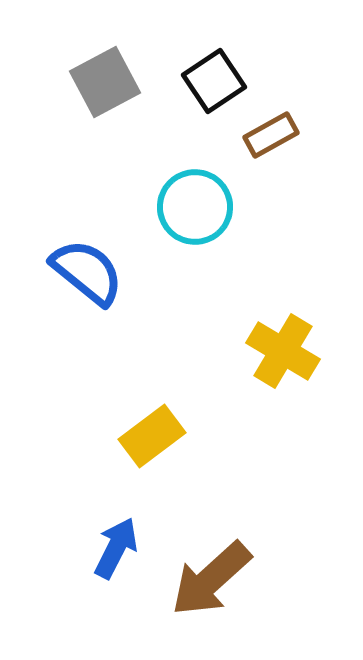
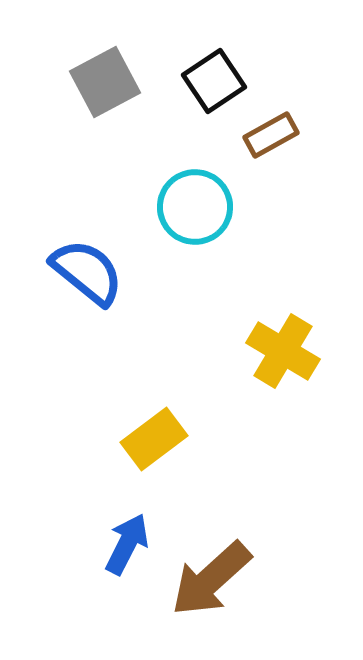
yellow rectangle: moved 2 px right, 3 px down
blue arrow: moved 11 px right, 4 px up
